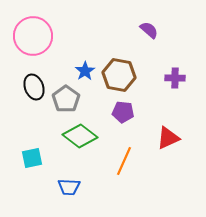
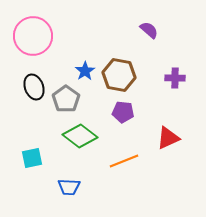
orange line: rotated 44 degrees clockwise
